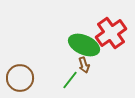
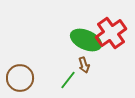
green ellipse: moved 2 px right, 5 px up
green line: moved 2 px left
